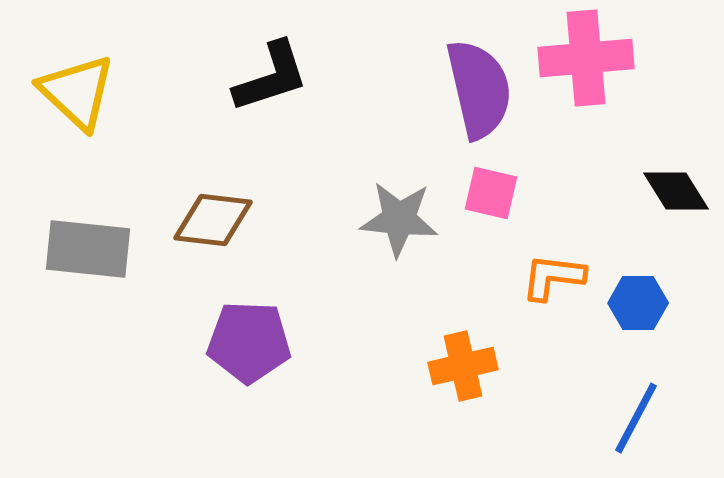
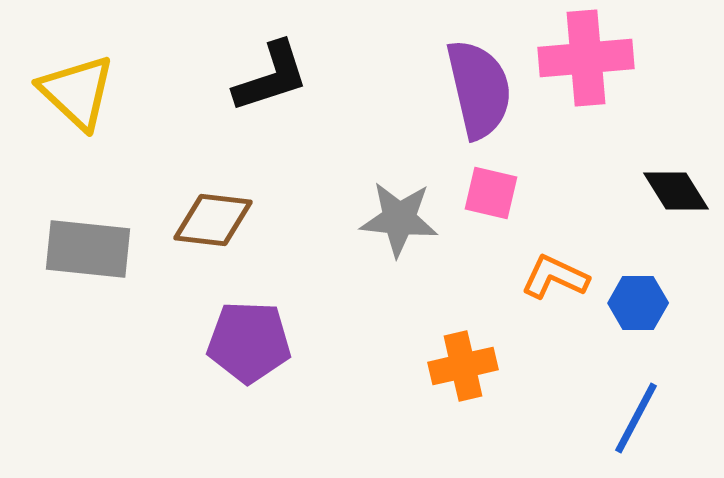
orange L-shape: moved 2 px right; rotated 18 degrees clockwise
